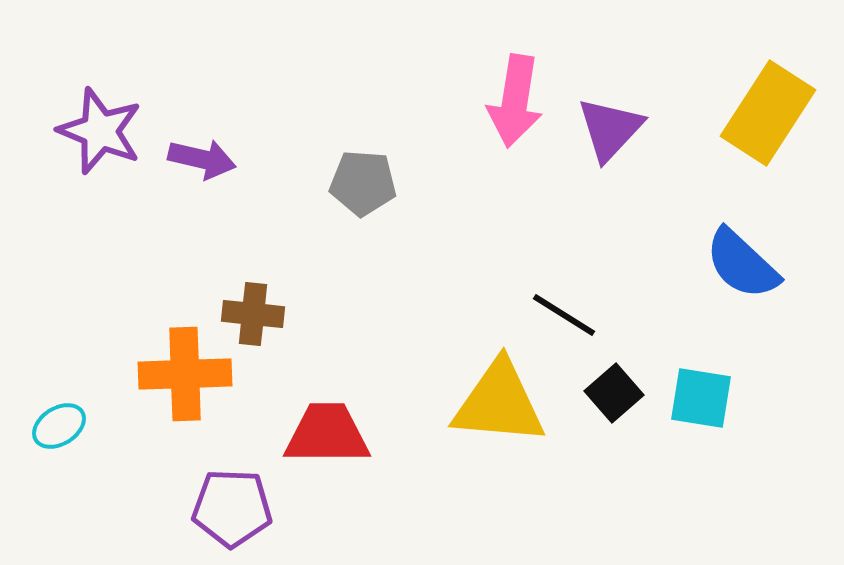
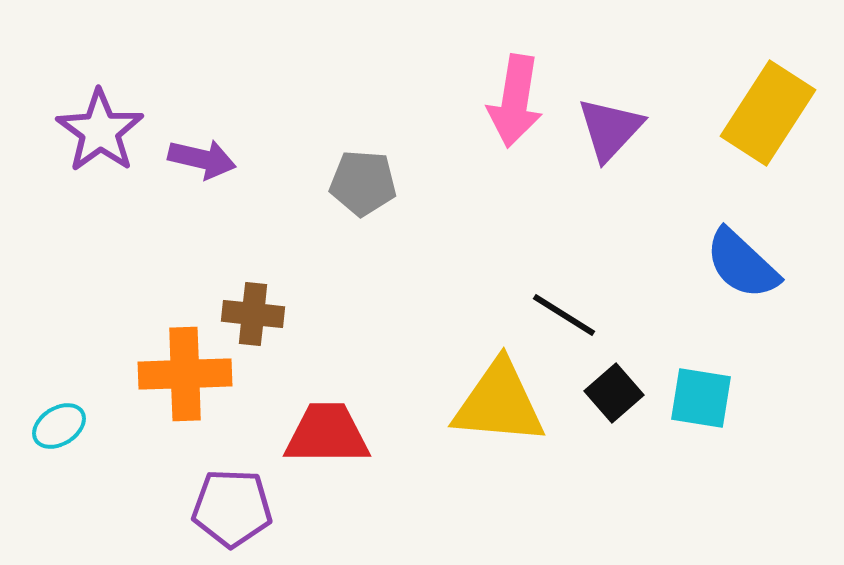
purple star: rotated 14 degrees clockwise
